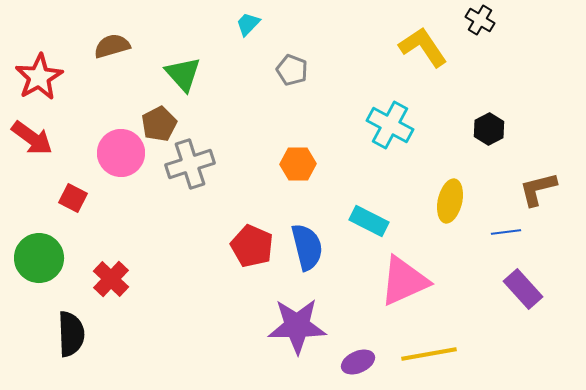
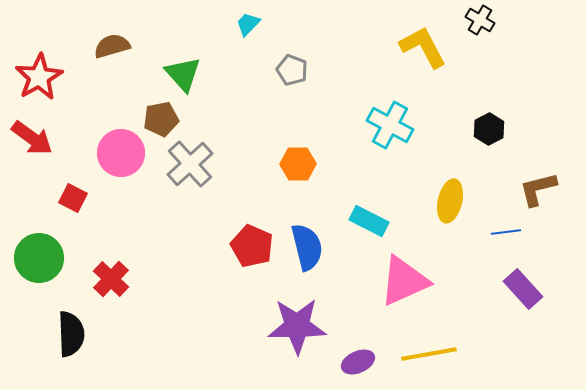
yellow L-shape: rotated 6 degrees clockwise
brown pentagon: moved 2 px right, 5 px up; rotated 16 degrees clockwise
gray cross: rotated 24 degrees counterclockwise
